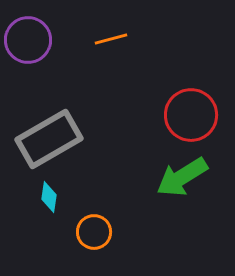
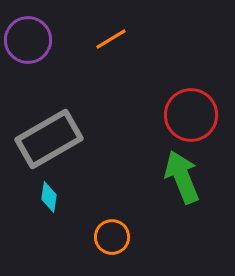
orange line: rotated 16 degrees counterclockwise
green arrow: rotated 100 degrees clockwise
orange circle: moved 18 px right, 5 px down
